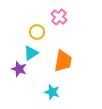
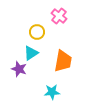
pink cross: moved 1 px up
cyan star: rotated 21 degrees counterclockwise
